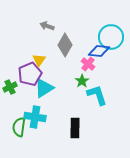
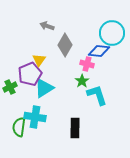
cyan circle: moved 1 px right, 4 px up
pink cross: moved 1 px left; rotated 24 degrees counterclockwise
